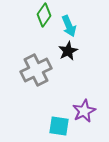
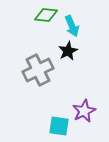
green diamond: moved 2 px right; rotated 60 degrees clockwise
cyan arrow: moved 3 px right
gray cross: moved 2 px right
